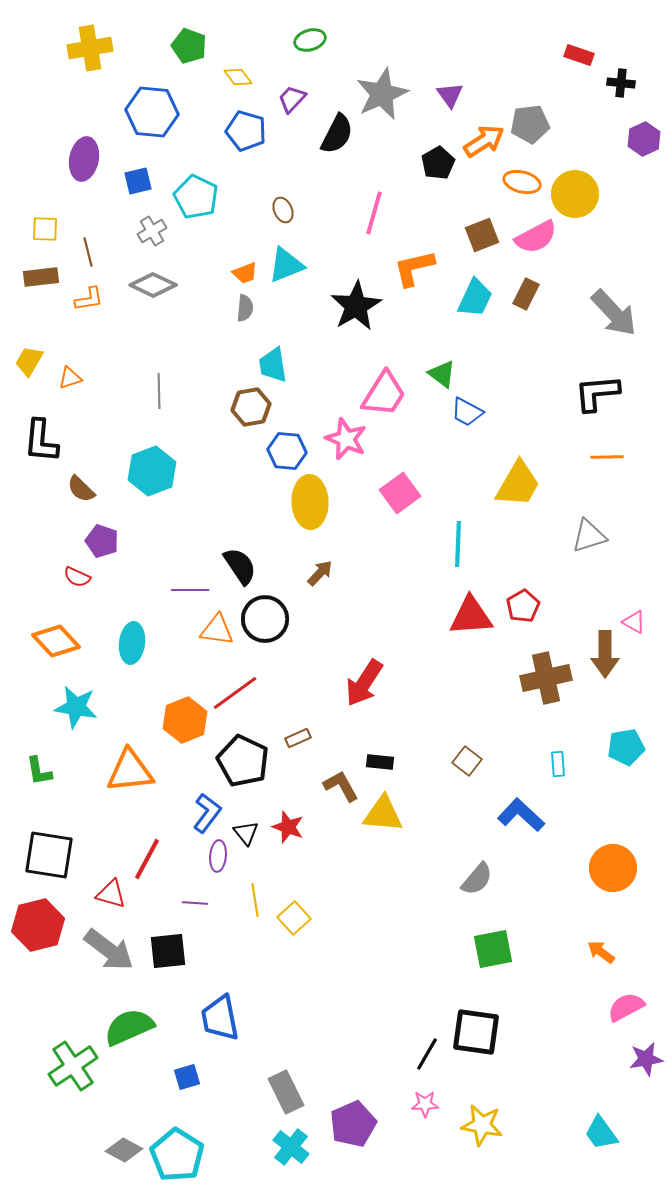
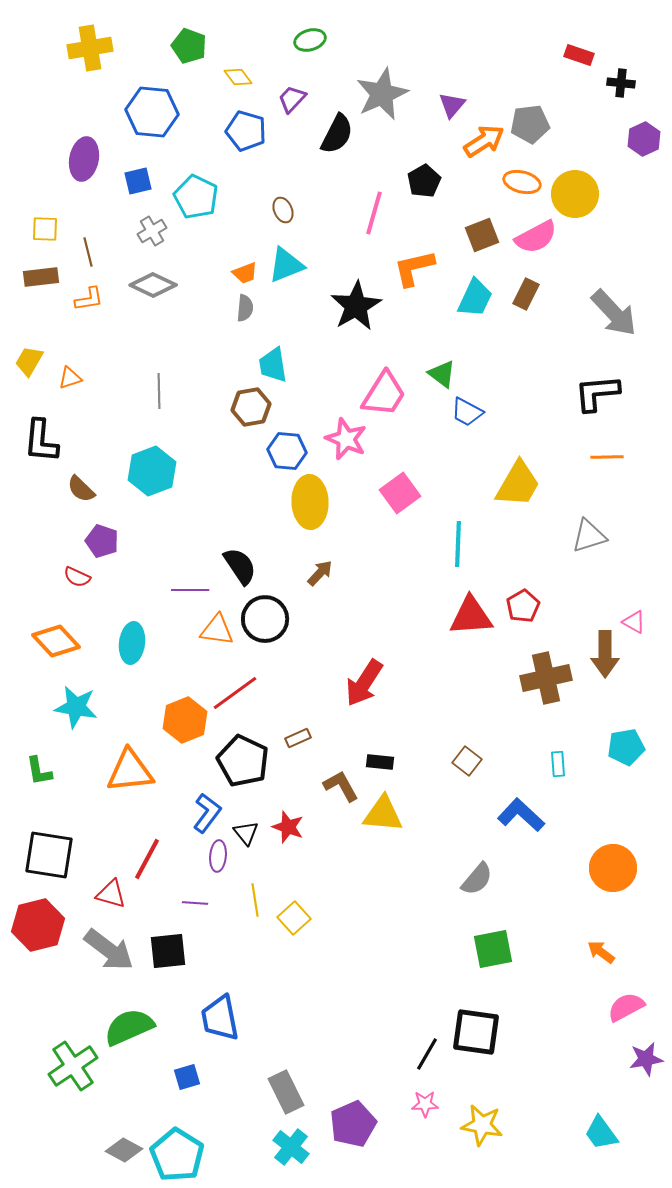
purple triangle at (450, 95): moved 2 px right, 10 px down; rotated 16 degrees clockwise
black pentagon at (438, 163): moved 14 px left, 18 px down
